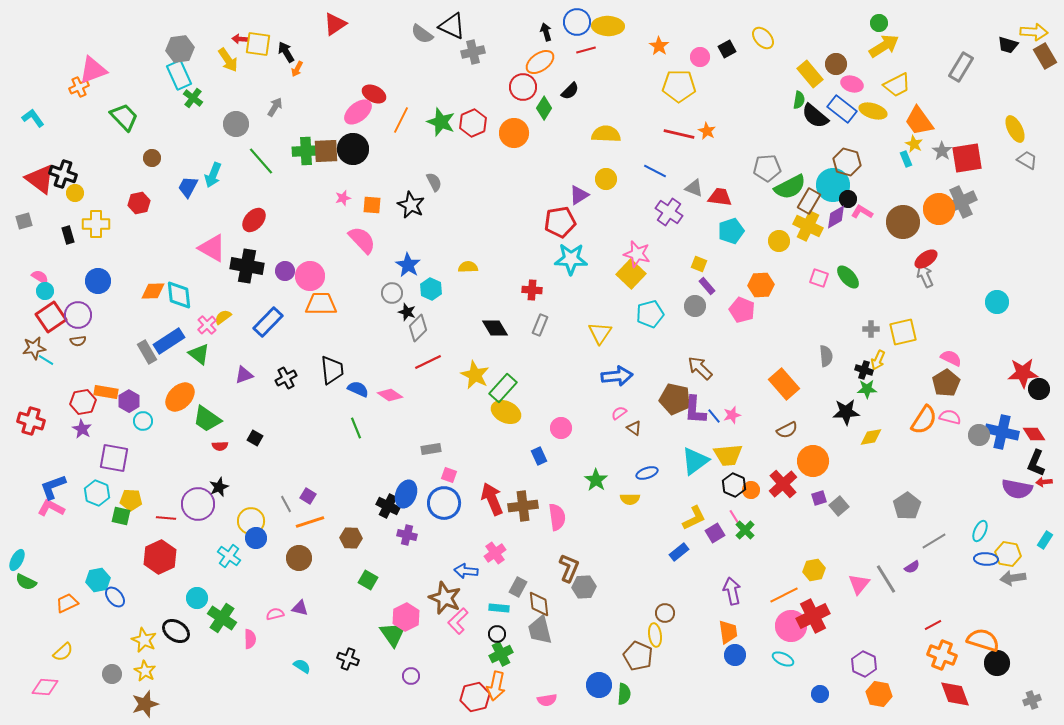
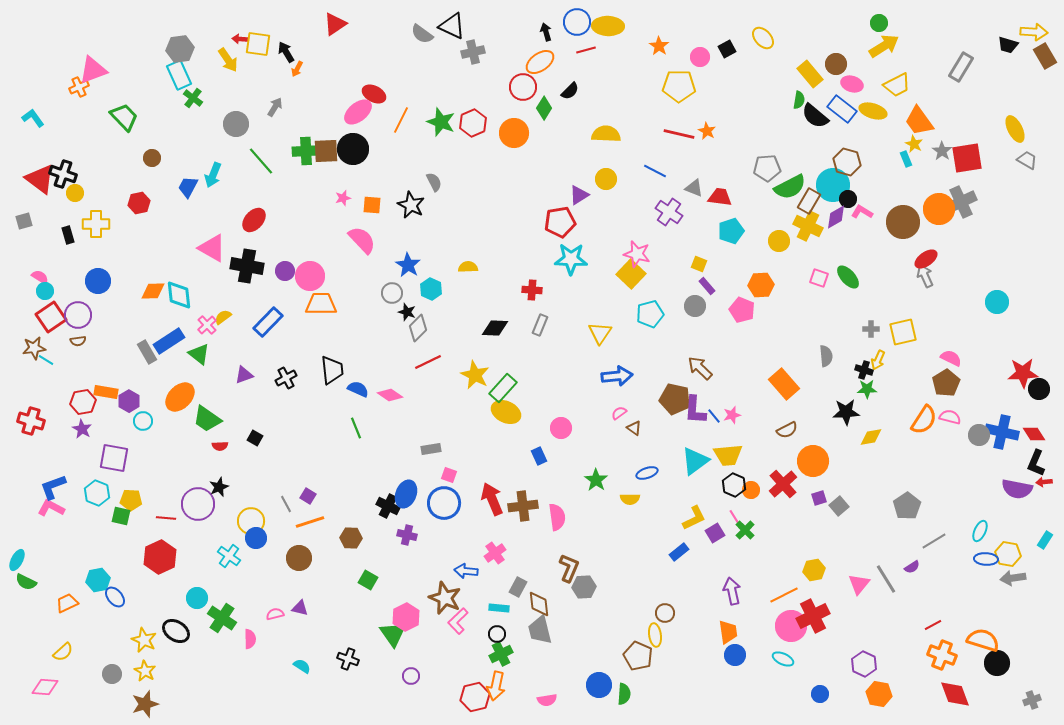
black diamond at (495, 328): rotated 56 degrees counterclockwise
